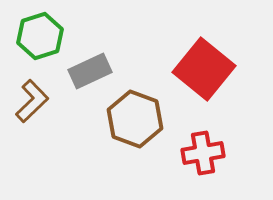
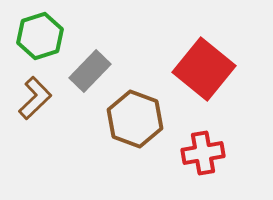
gray rectangle: rotated 21 degrees counterclockwise
brown L-shape: moved 3 px right, 3 px up
